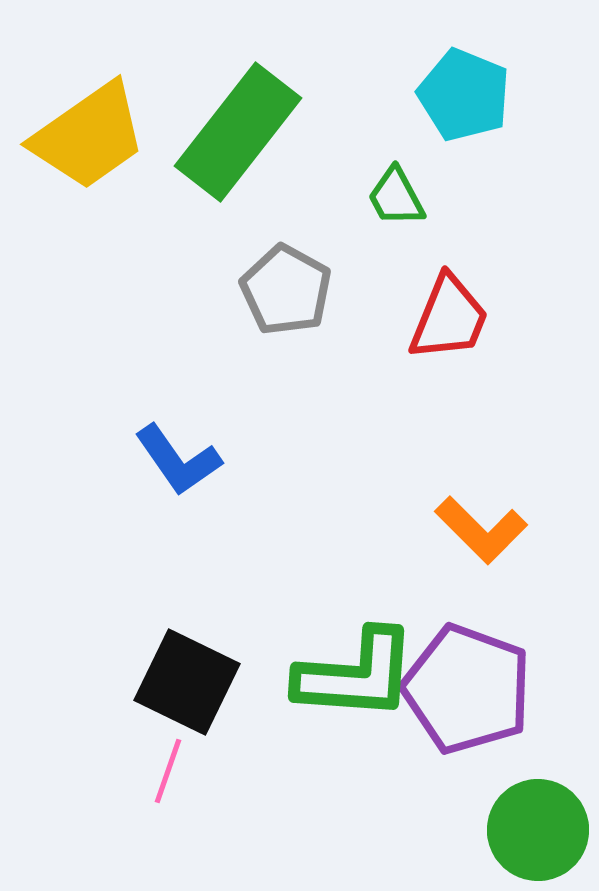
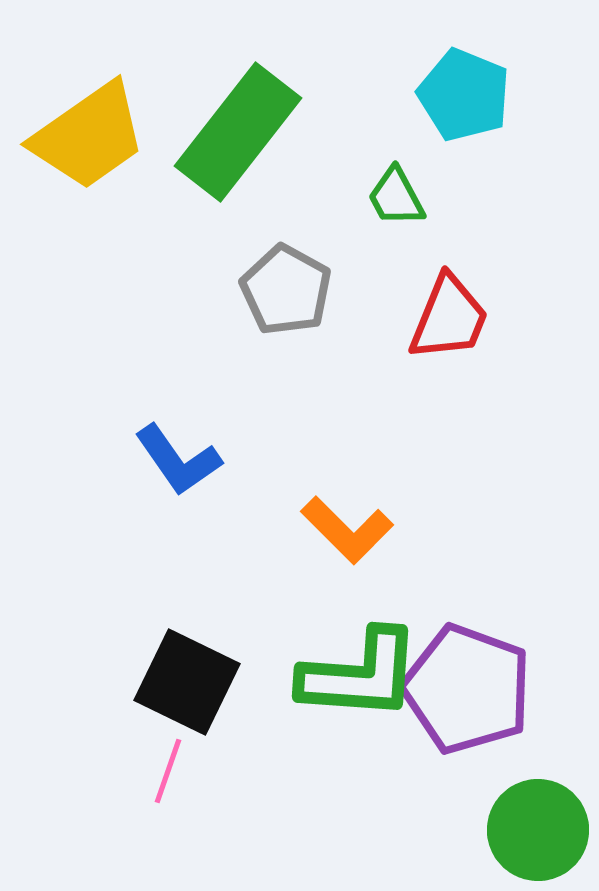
orange L-shape: moved 134 px left
green L-shape: moved 4 px right
